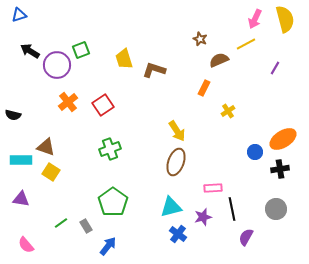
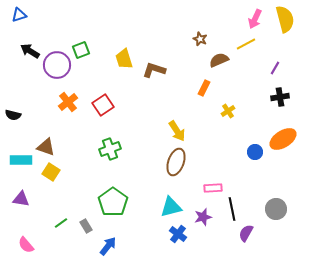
black cross: moved 72 px up
purple semicircle: moved 4 px up
